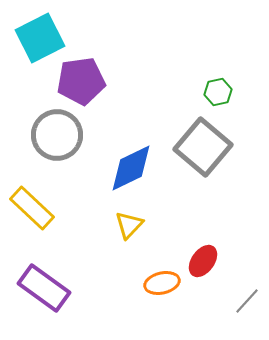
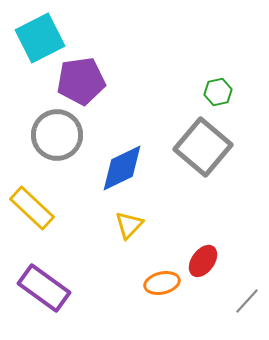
blue diamond: moved 9 px left
